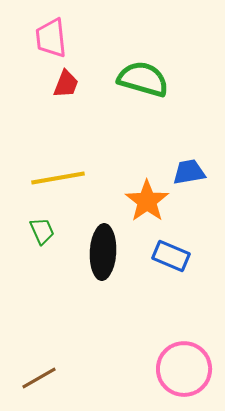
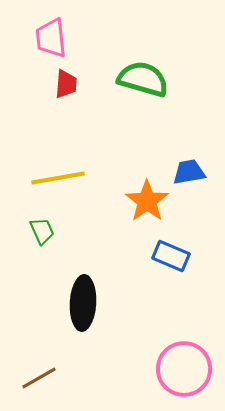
red trapezoid: rotated 16 degrees counterclockwise
black ellipse: moved 20 px left, 51 px down
